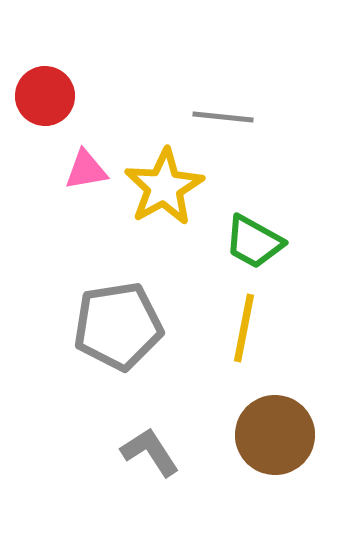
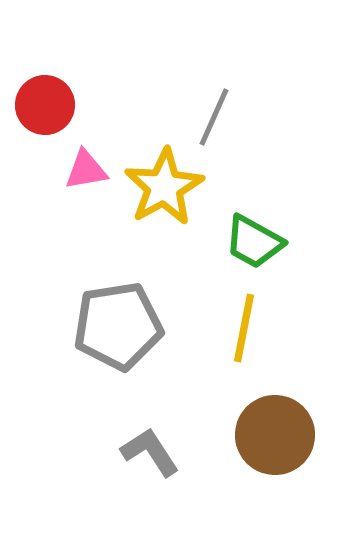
red circle: moved 9 px down
gray line: moved 9 px left; rotated 72 degrees counterclockwise
